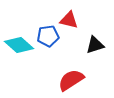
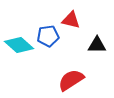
red triangle: moved 2 px right
black triangle: moved 2 px right; rotated 18 degrees clockwise
